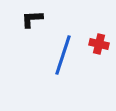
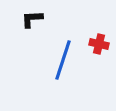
blue line: moved 5 px down
